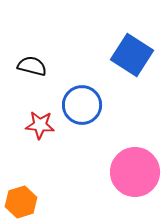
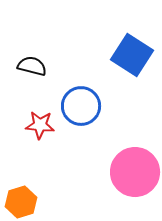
blue circle: moved 1 px left, 1 px down
